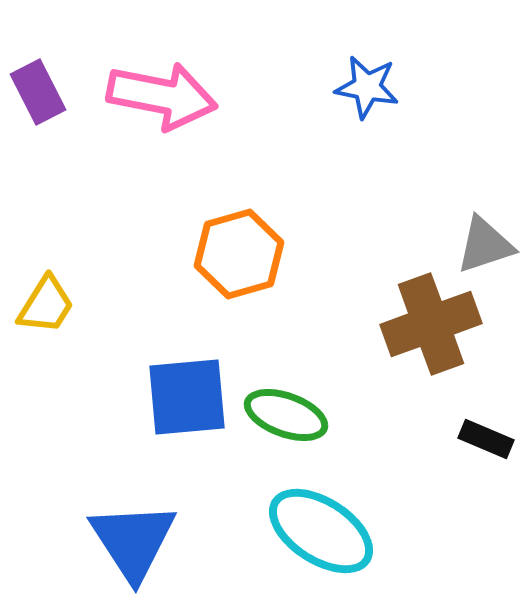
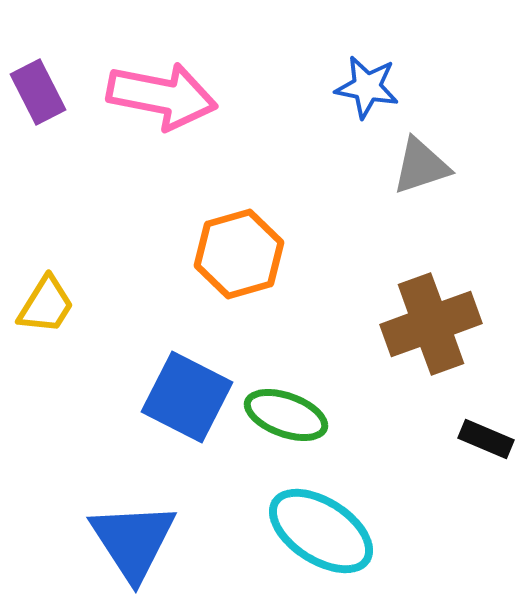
gray triangle: moved 64 px left, 79 px up
blue square: rotated 32 degrees clockwise
